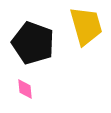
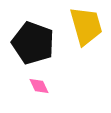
pink diamond: moved 14 px right, 3 px up; rotated 20 degrees counterclockwise
